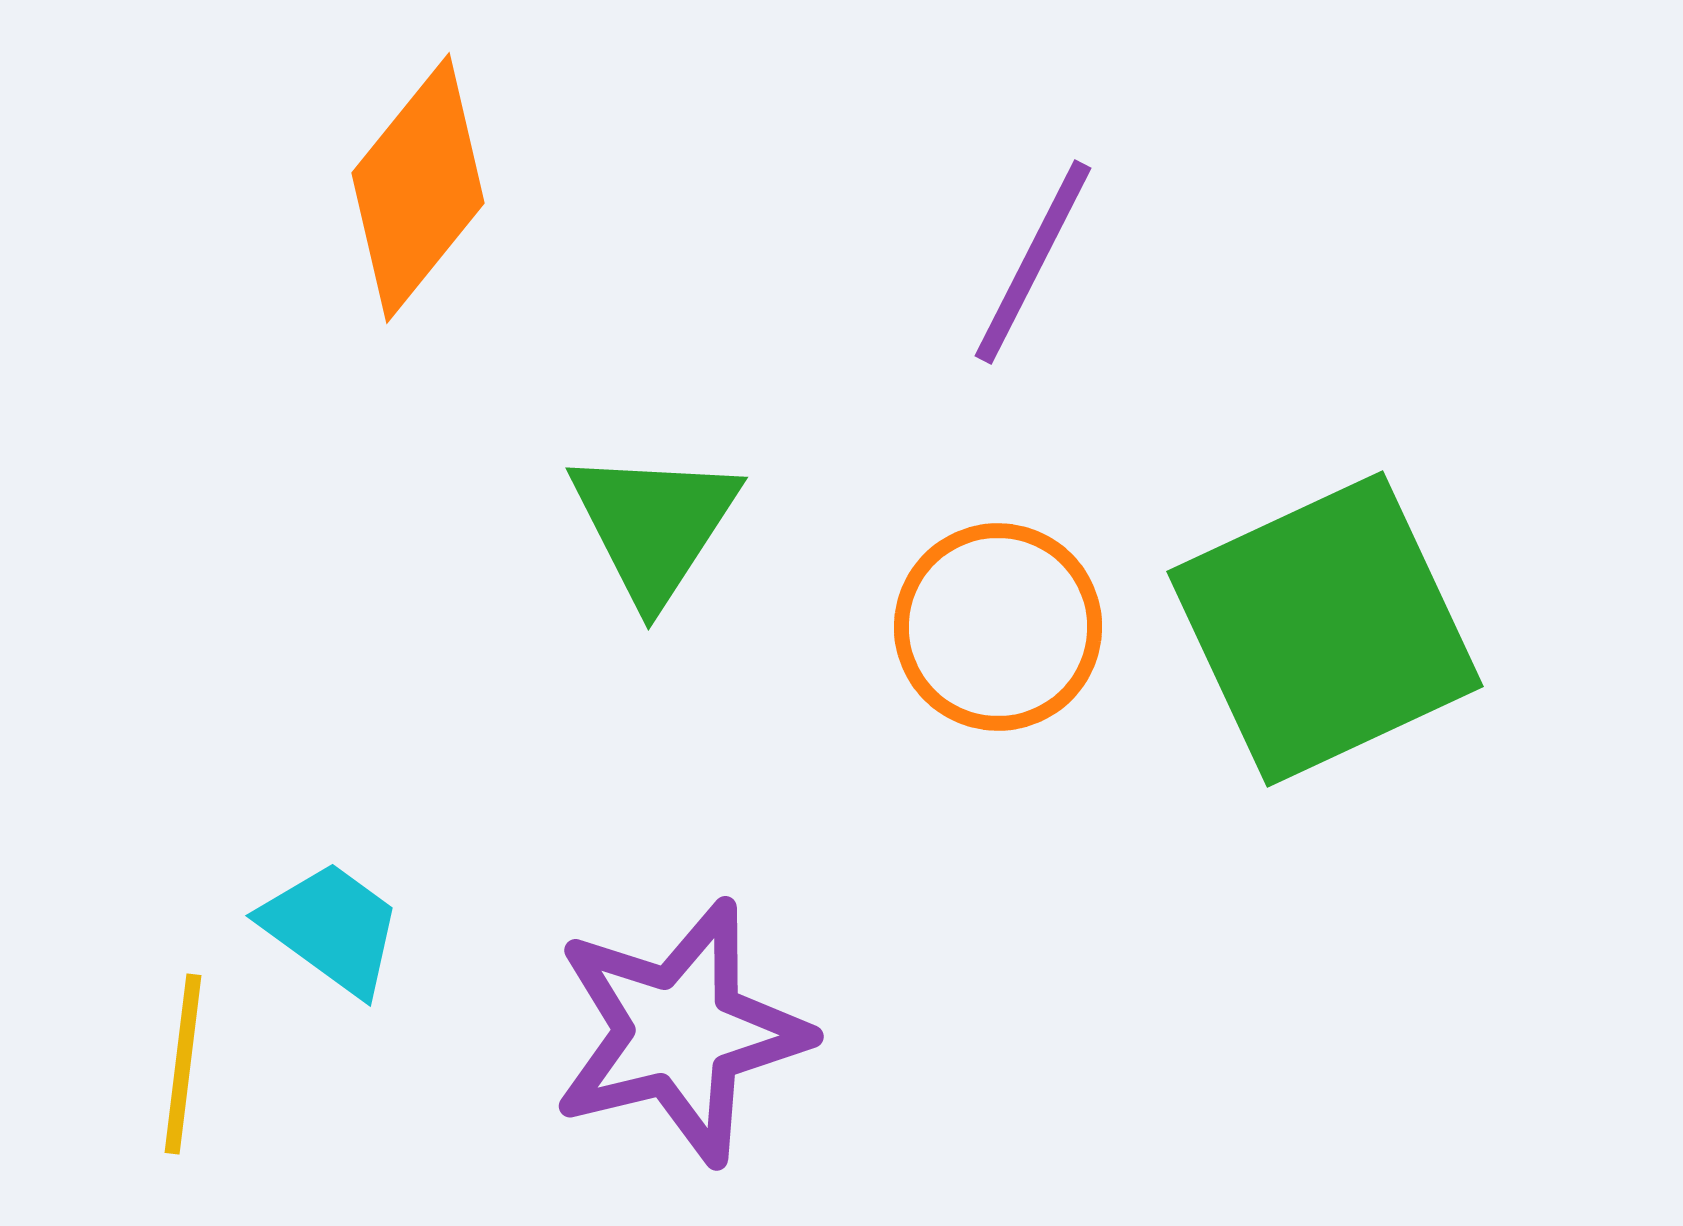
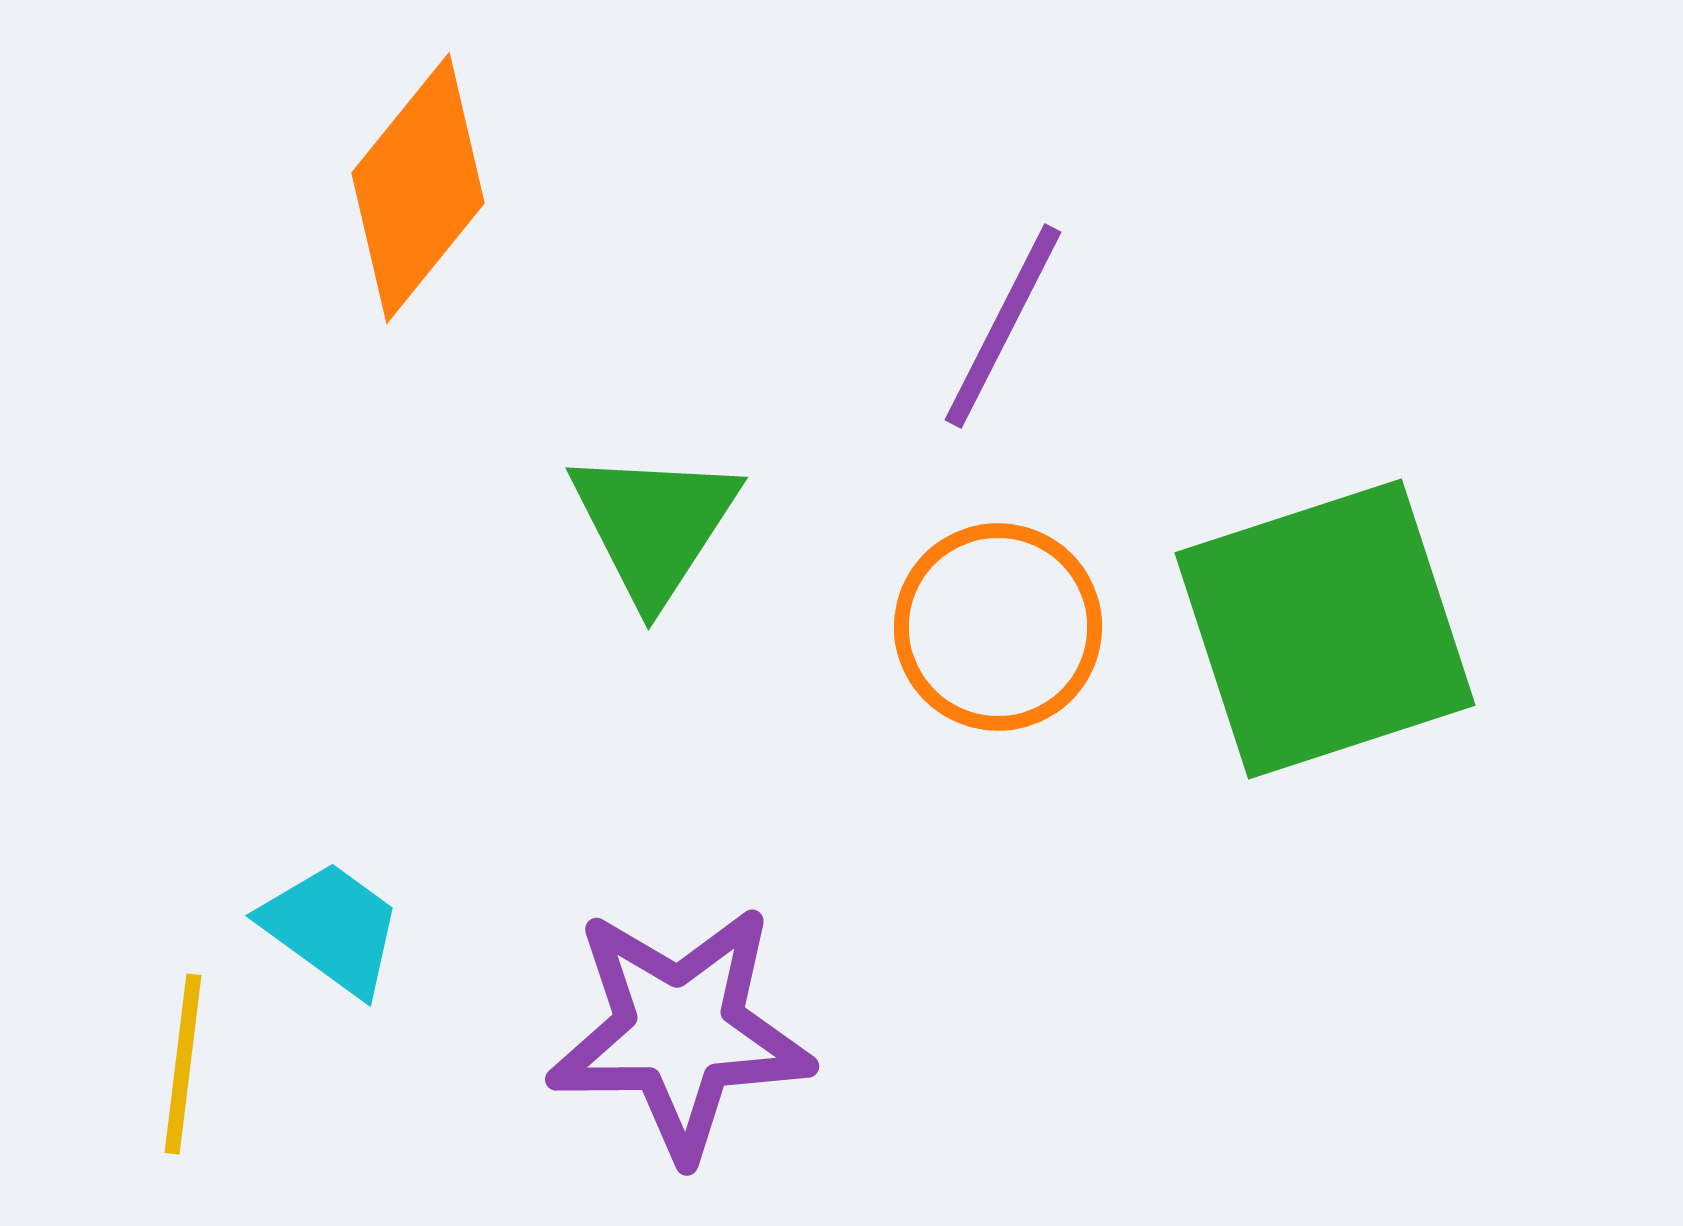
purple line: moved 30 px left, 64 px down
green square: rotated 7 degrees clockwise
purple star: rotated 13 degrees clockwise
